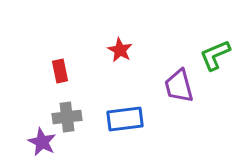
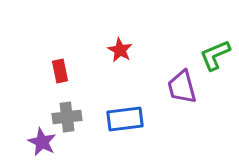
purple trapezoid: moved 3 px right, 1 px down
